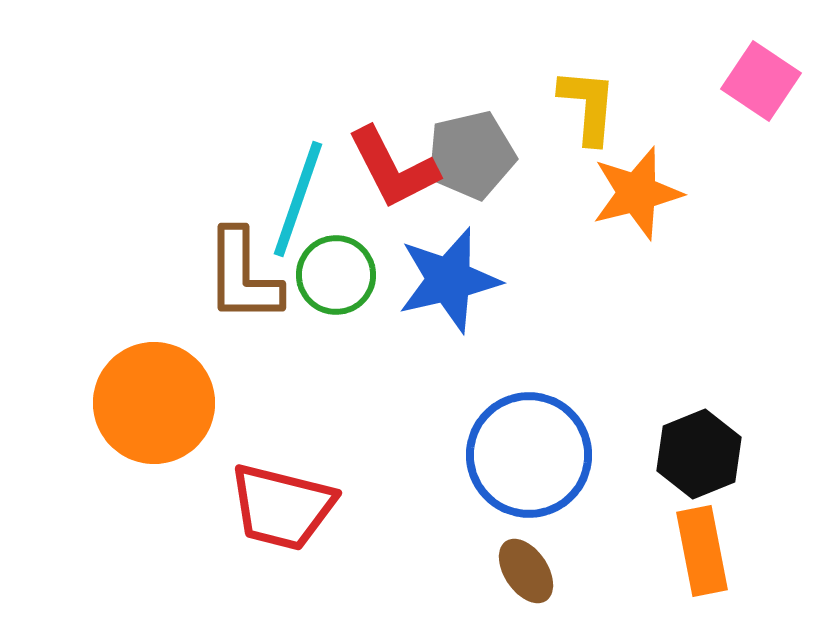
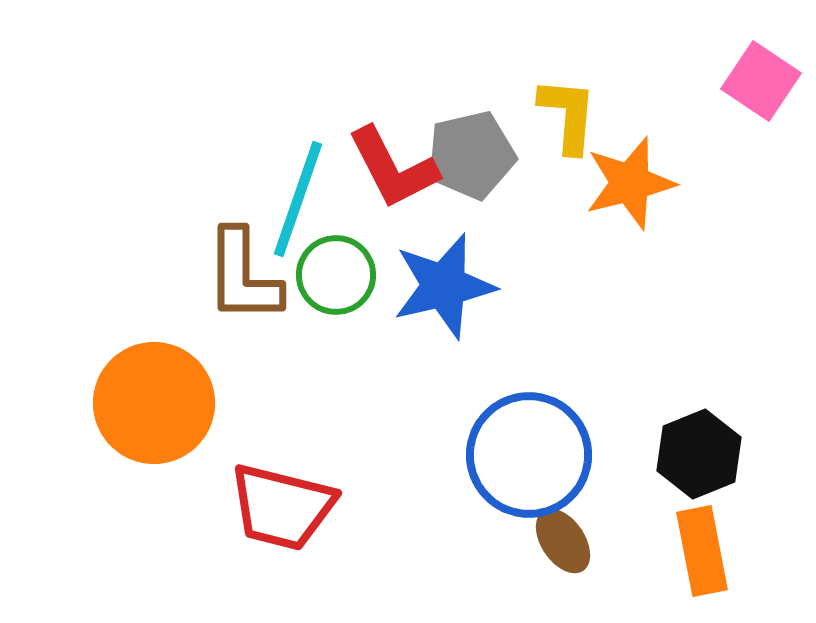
yellow L-shape: moved 20 px left, 9 px down
orange star: moved 7 px left, 10 px up
blue star: moved 5 px left, 6 px down
brown ellipse: moved 37 px right, 30 px up
